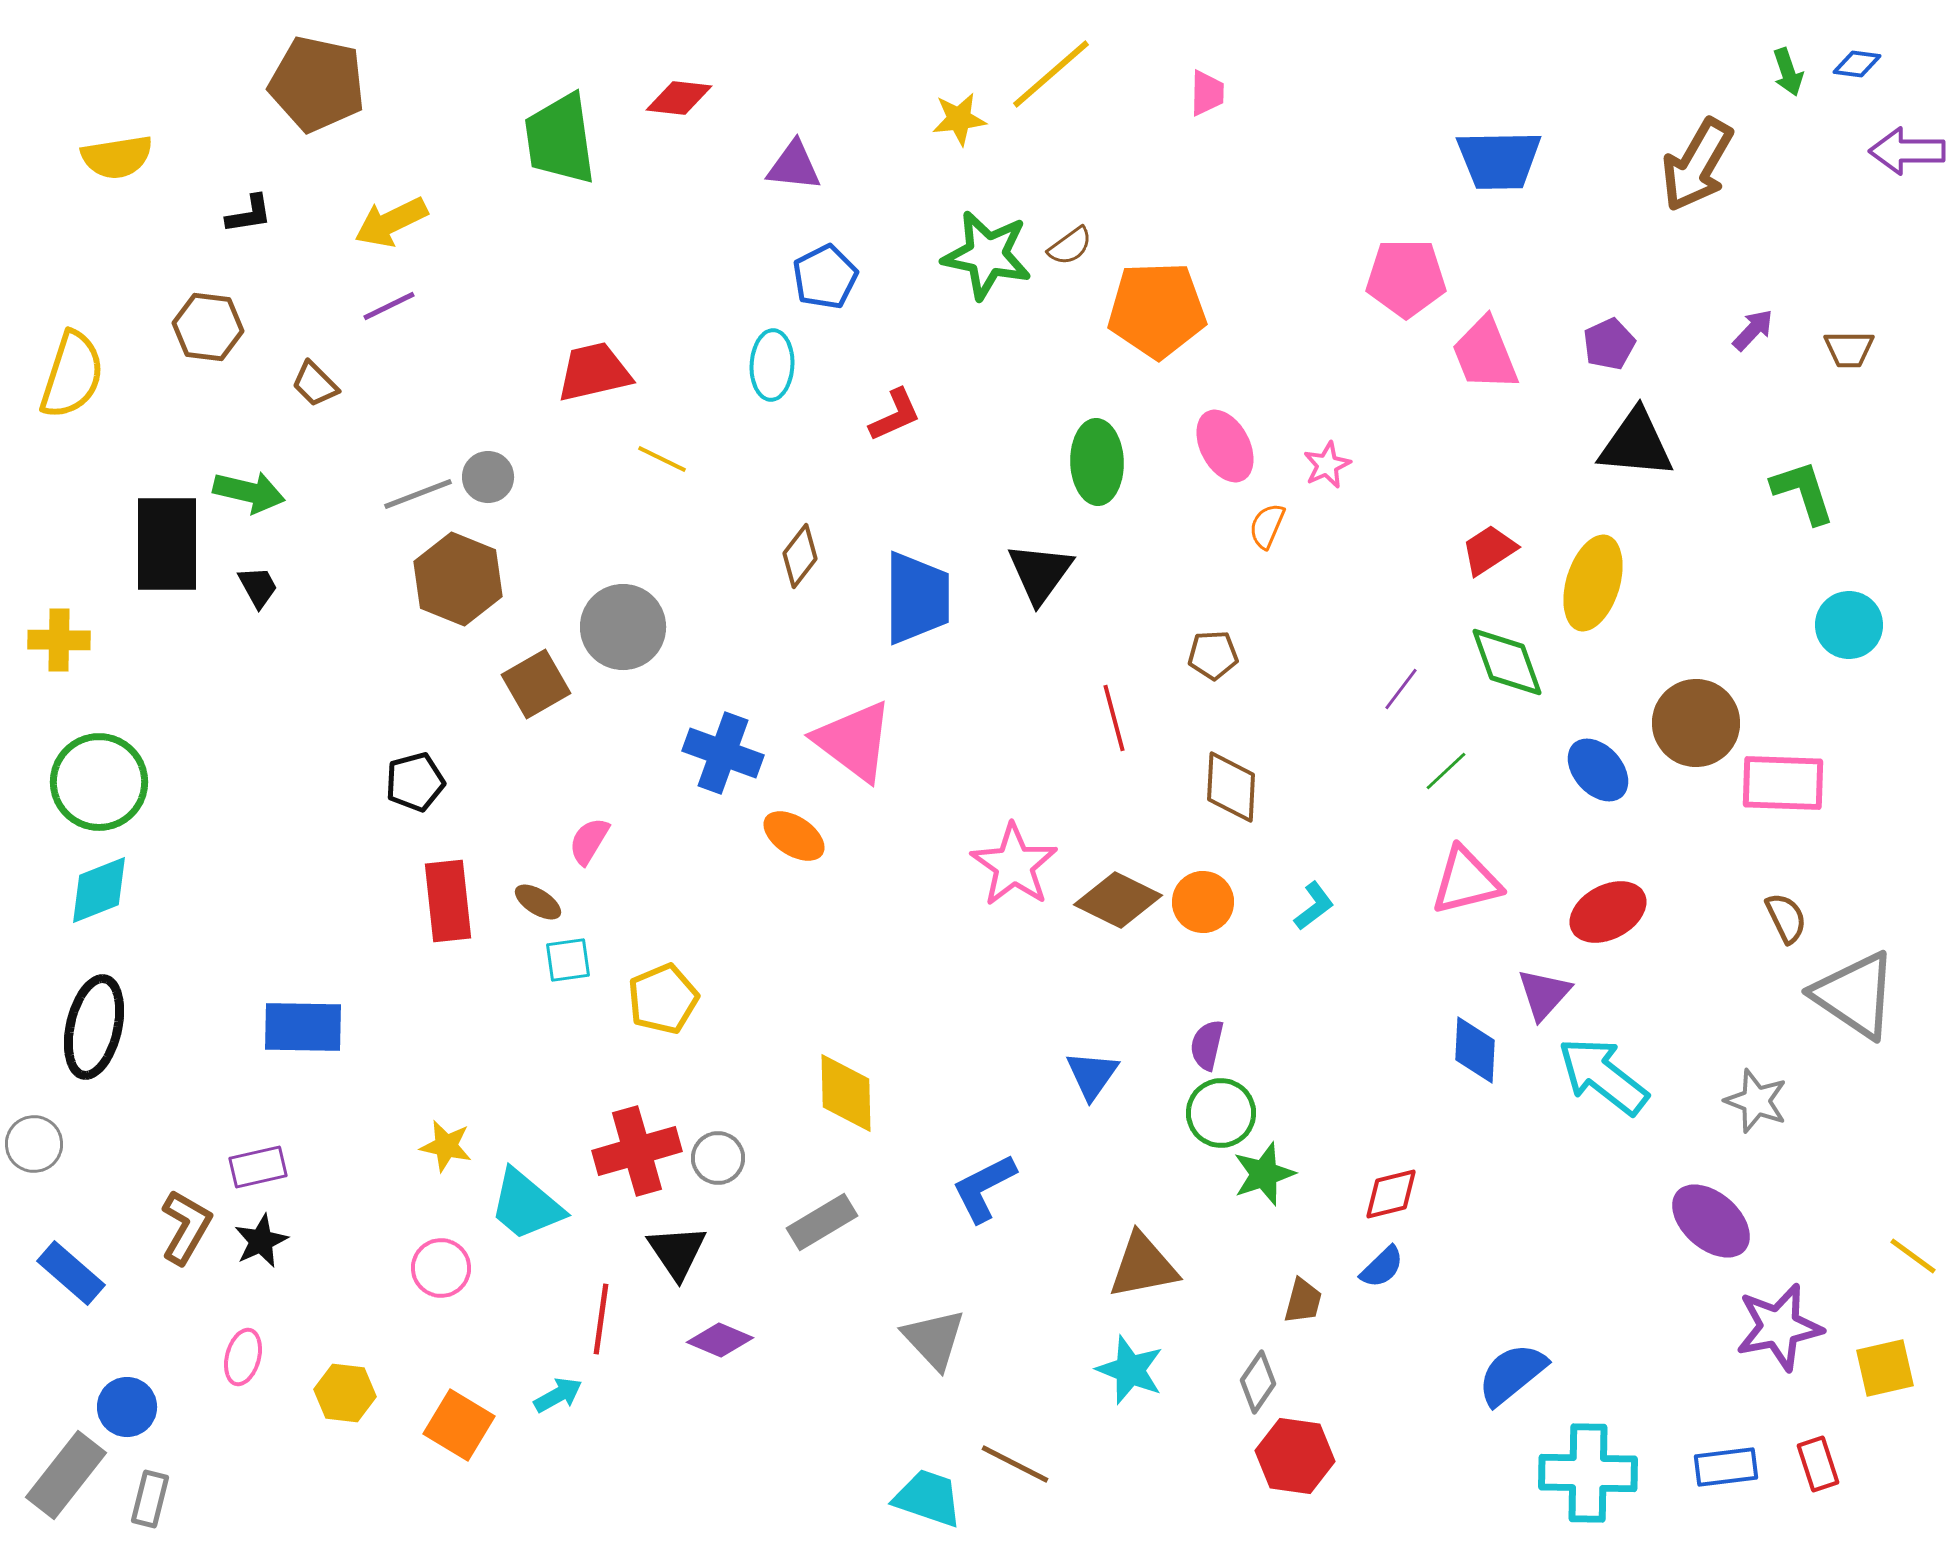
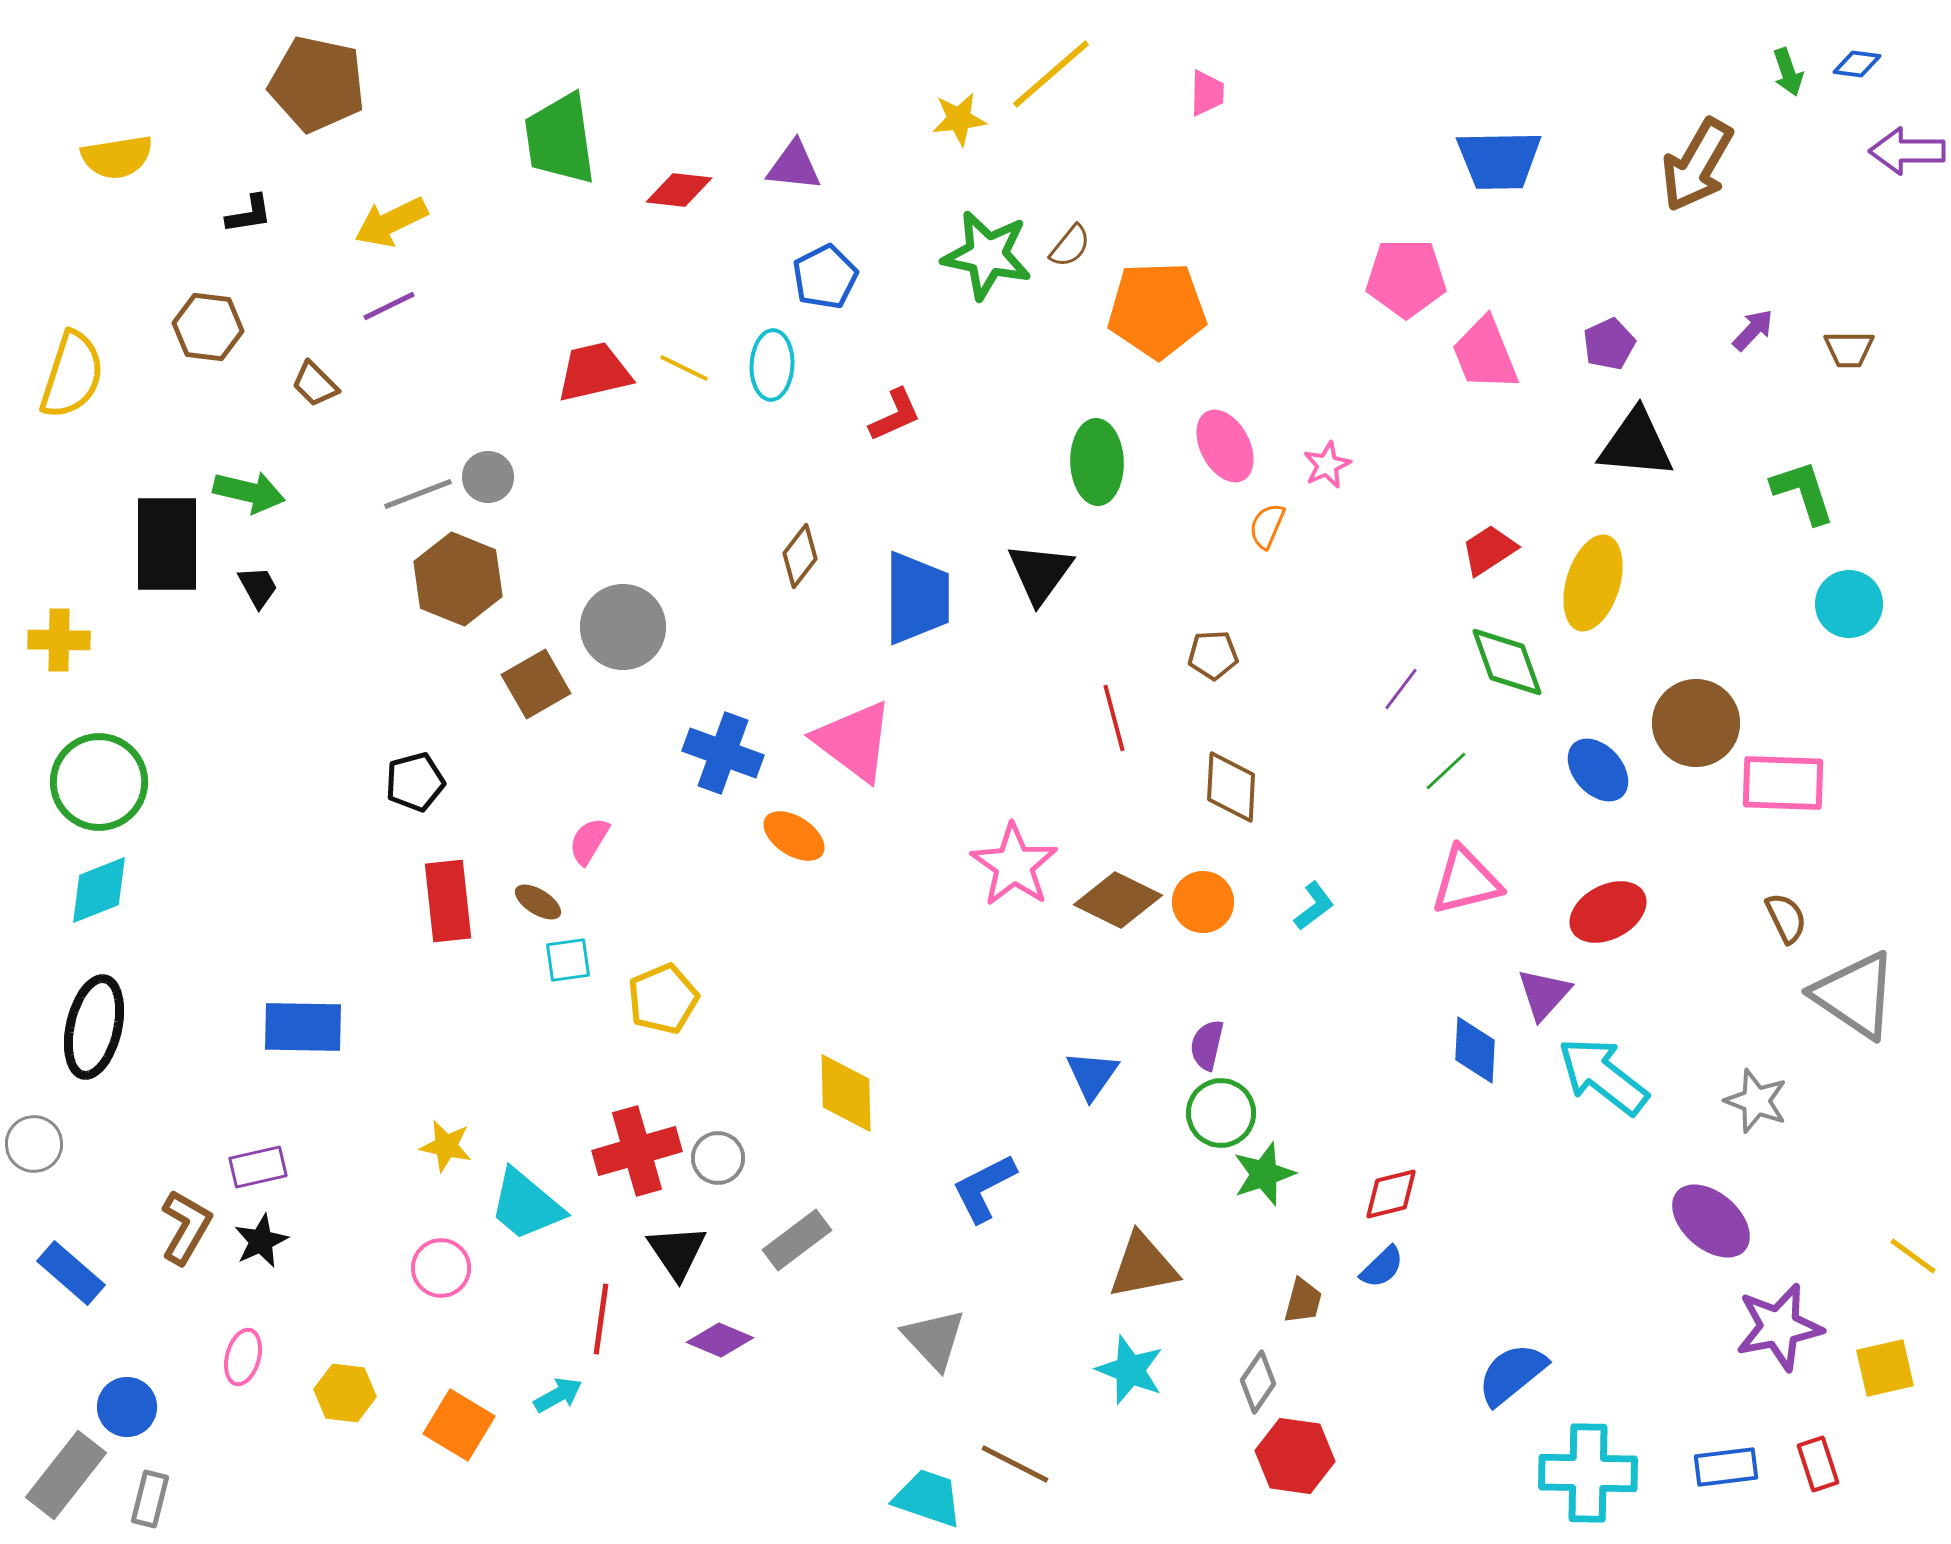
red diamond at (679, 98): moved 92 px down
brown semicircle at (1070, 246): rotated 15 degrees counterclockwise
yellow line at (662, 459): moved 22 px right, 91 px up
cyan circle at (1849, 625): moved 21 px up
gray rectangle at (822, 1222): moved 25 px left, 18 px down; rotated 6 degrees counterclockwise
